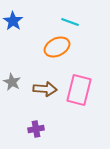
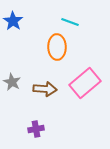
orange ellipse: rotated 65 degrees counterclockwise
pink rectangle: moved 6 px right, 7 px up; rotated 36 degrees clockwise
